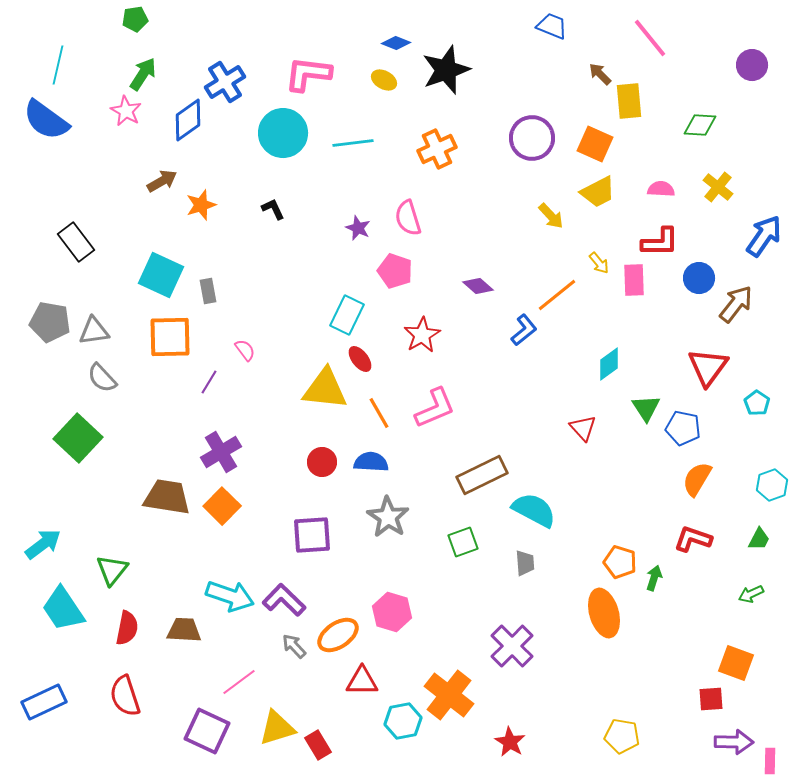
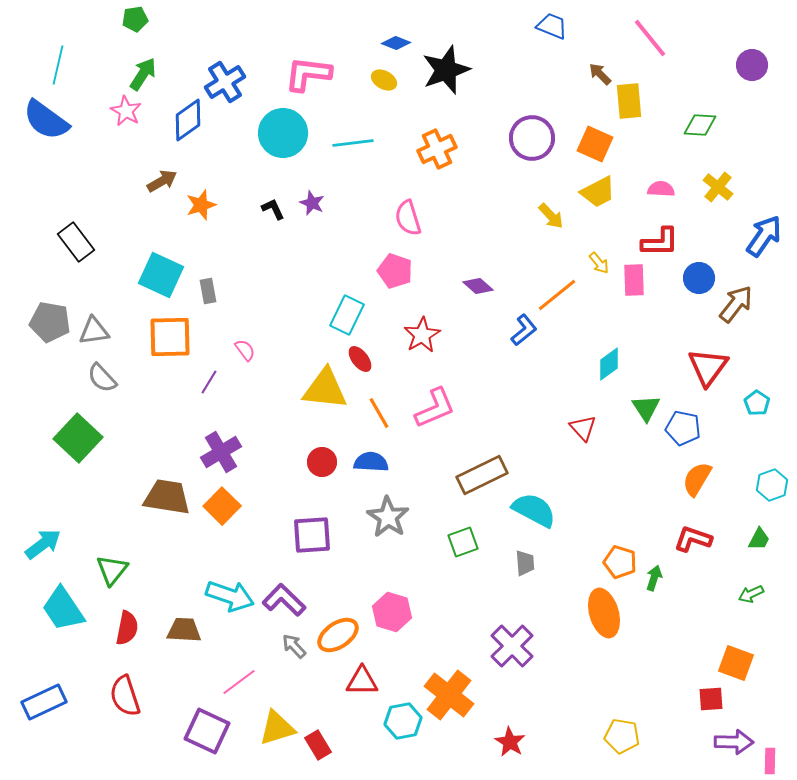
purple star at (358, 228): moved 46 px left, 25 px up
